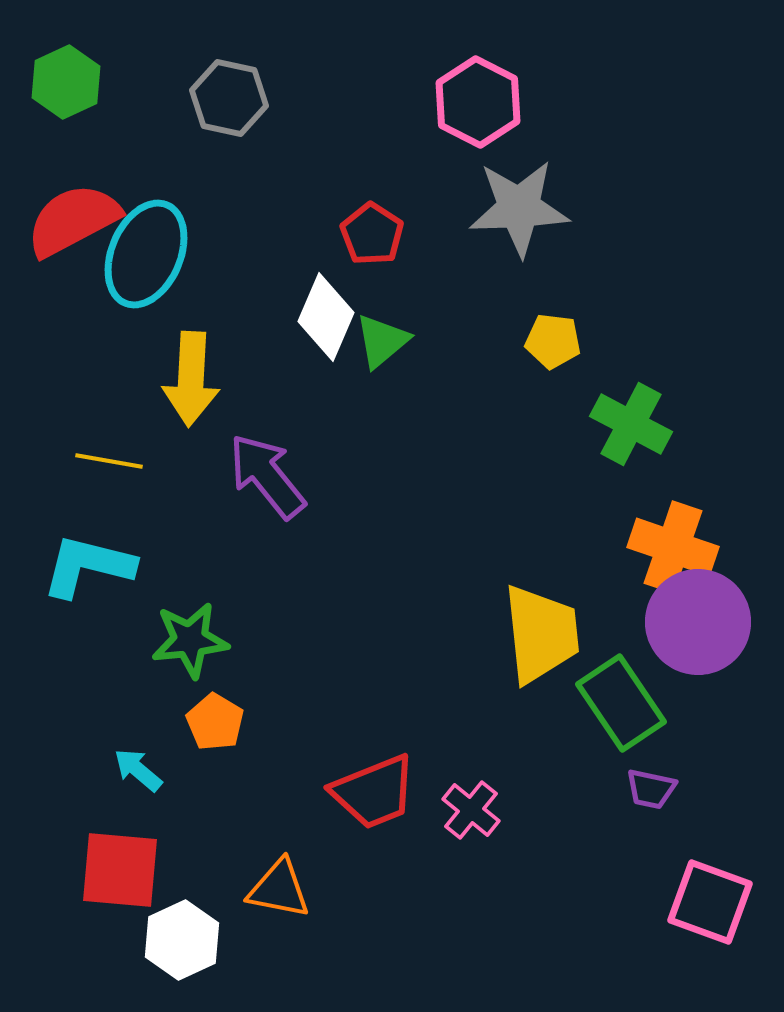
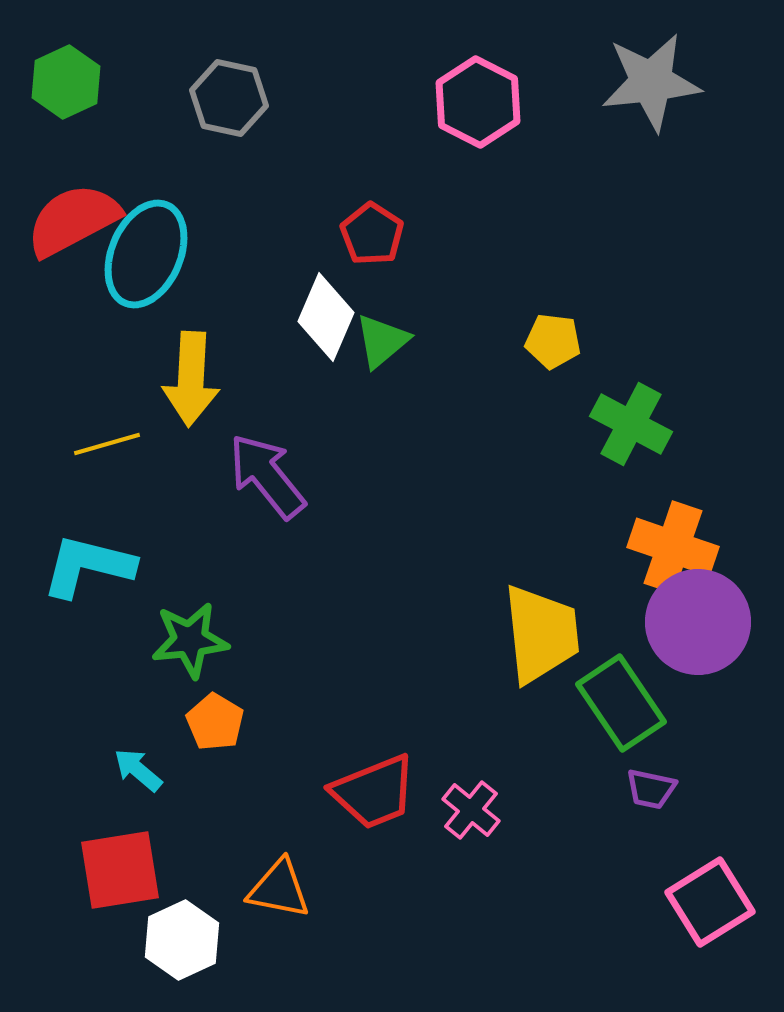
gray star: moved 132 px right, 126 px up; rotated 4 degrees counterclockwise
yellow line: moved 2 px left, 17 px up; rotated 26 degrees counterclockwise
red square: rotated 14 degrees counterclockwise
pink square: rotated 38 degrees clockwise
